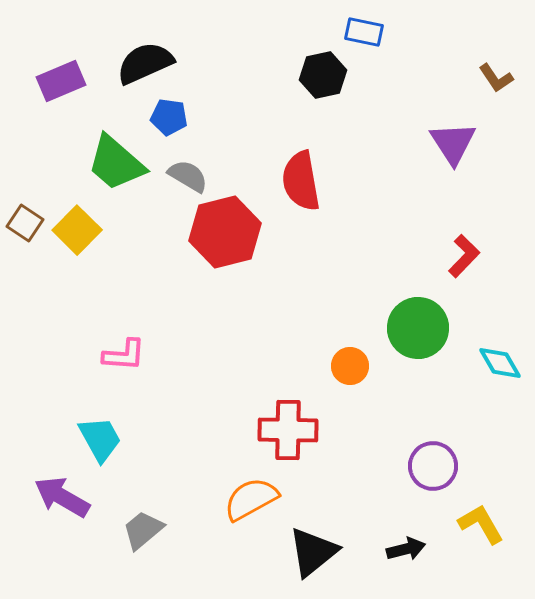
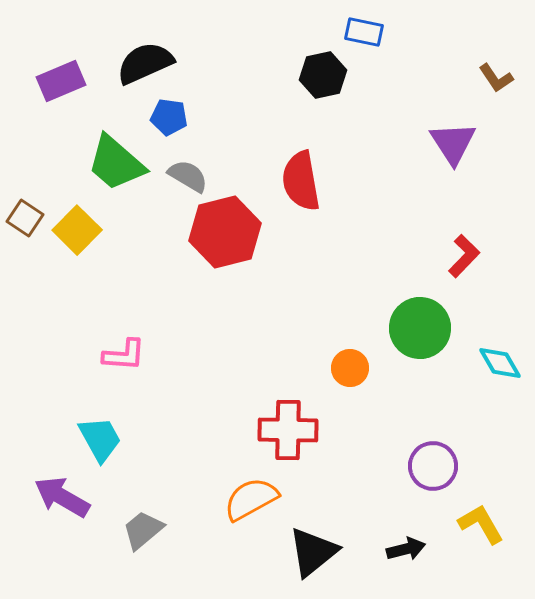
brown square: moved 5 px up
green circle: moved 2 px right
orange circle: moved 2 px down
